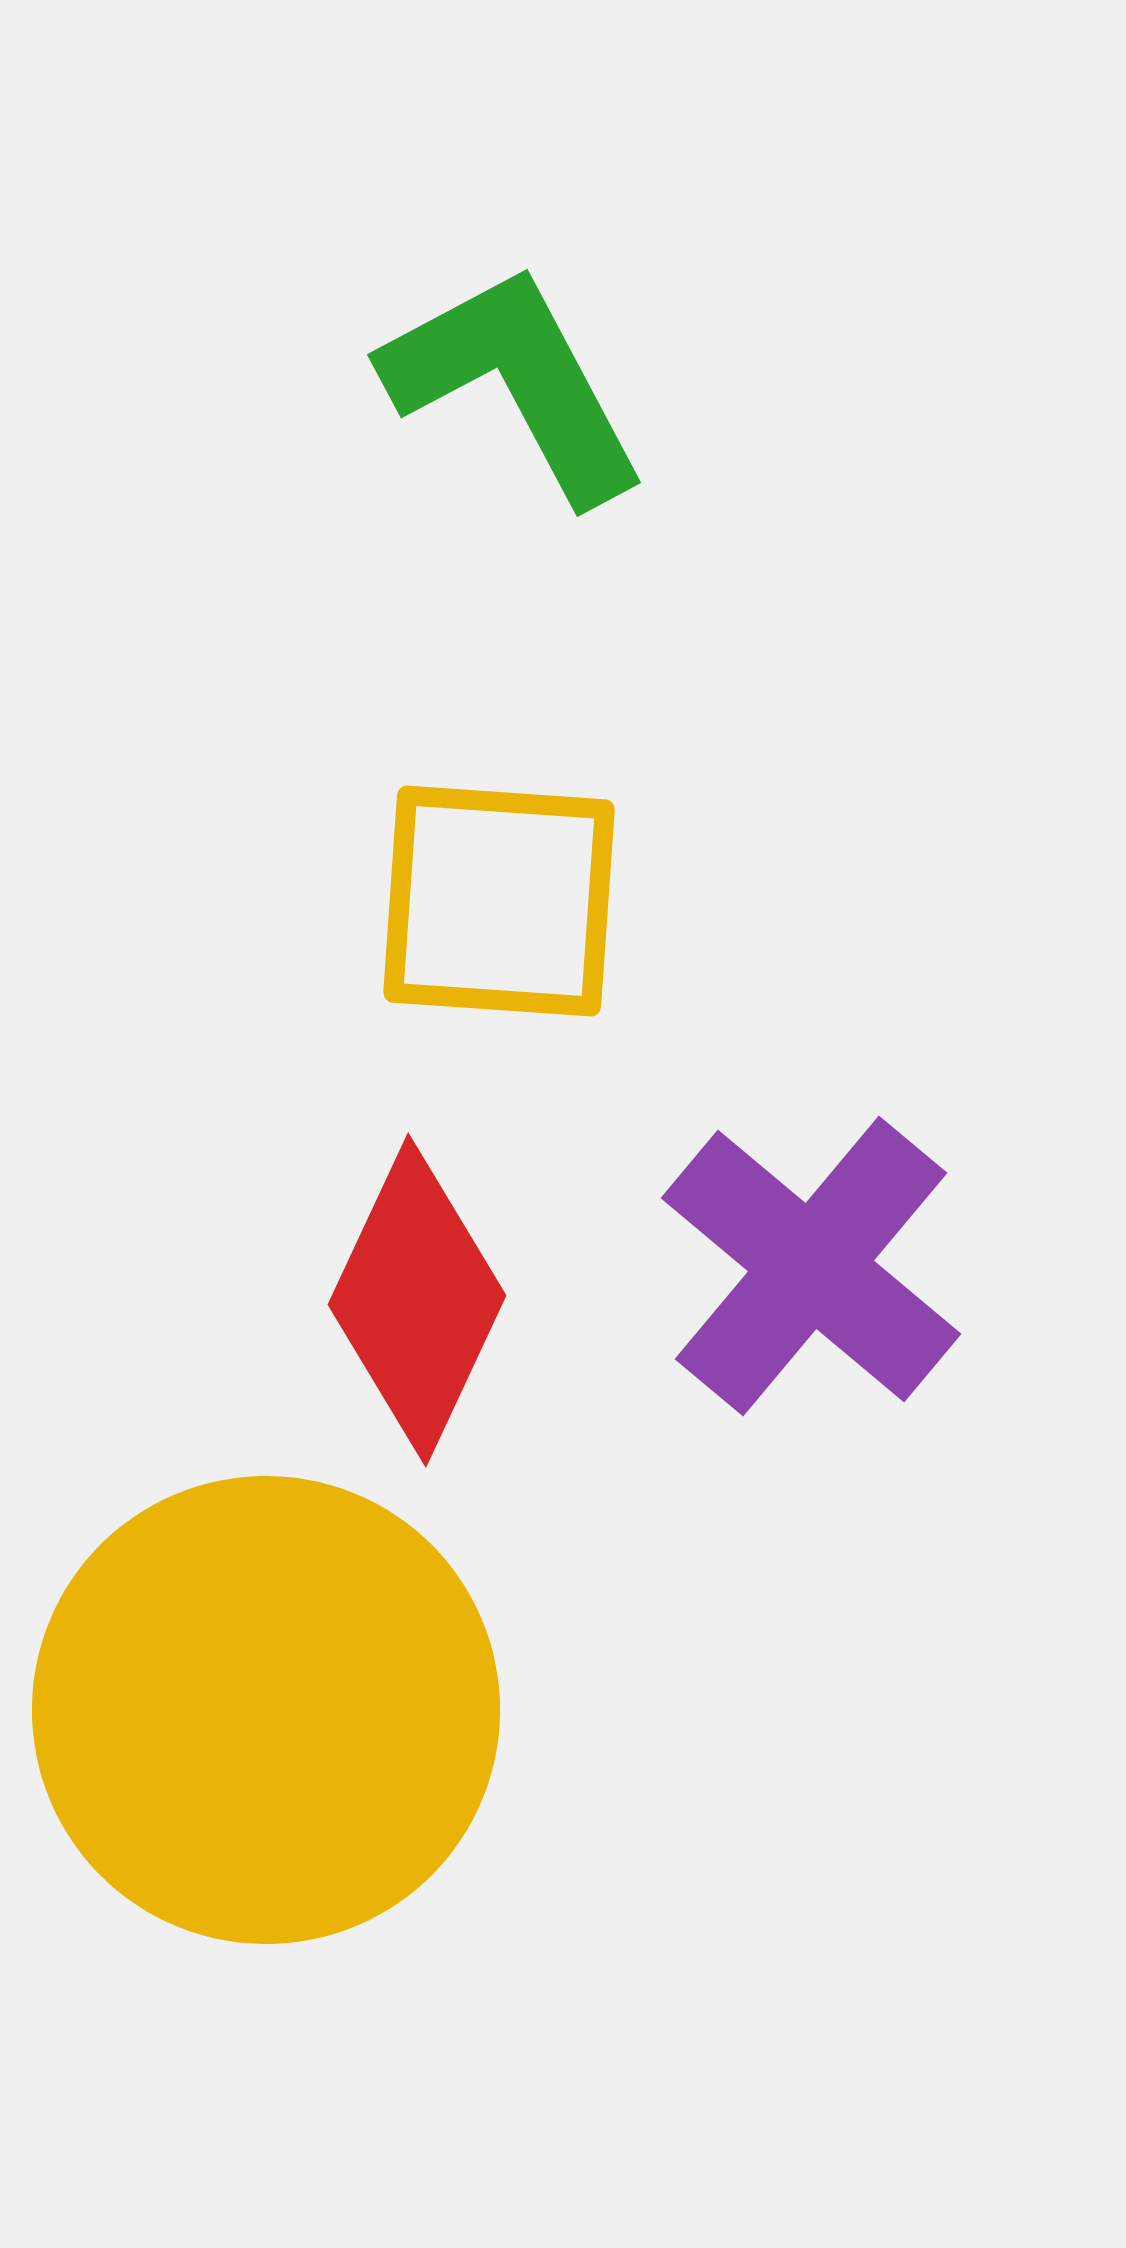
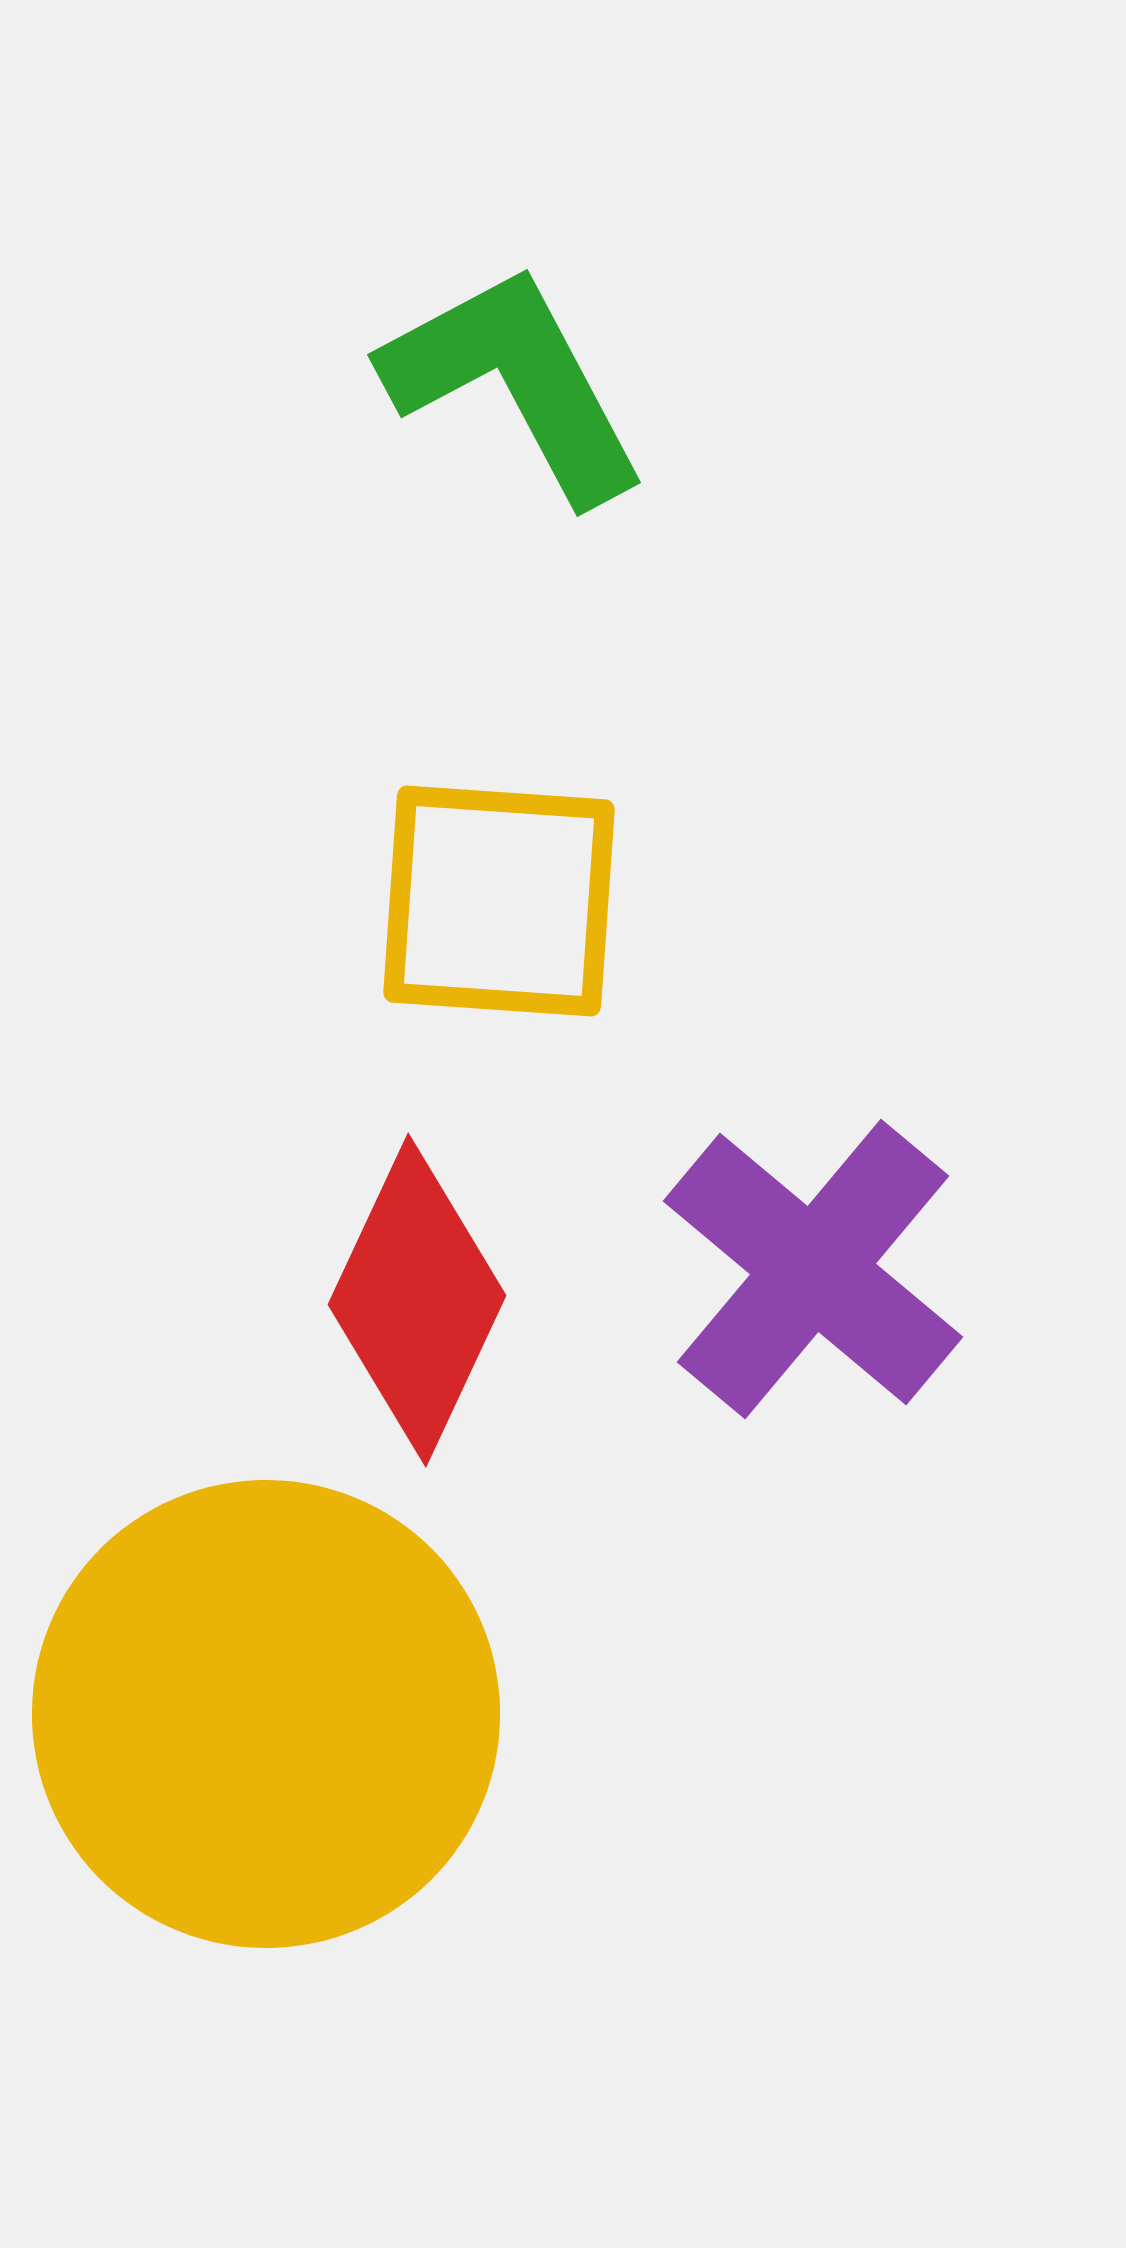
purple cross: moved 2 px right, 3 px down
yellow circle: moved 4 px down
